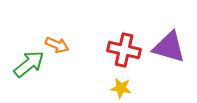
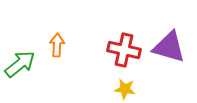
orange arrow: rotated 110 degrees counterclockwise
green arrow: moved 9 px left
yellow star: moved 4 px right, 1 px down
